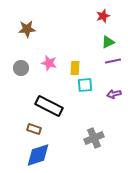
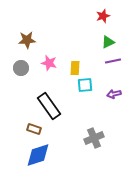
brown star: moved 11 px down
black rectangle: rotated 28 degrees clockwise
